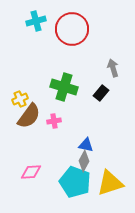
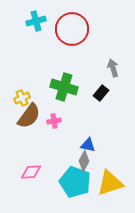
yellow cross: moved 2 px right, 1 px up
blue triangle: moved 2 px right
